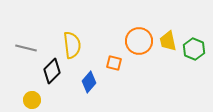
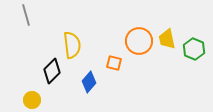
yellow trapezoid: moved 1 px left, 2 px up
gray line: moved 33 px up; rotated 60 degrees clockwise
